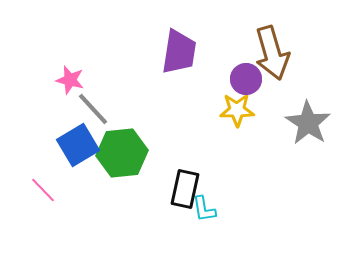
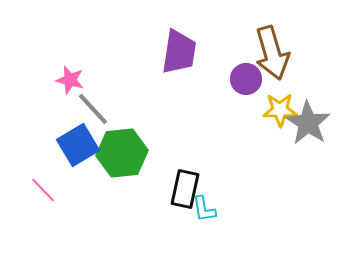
yellow star: moved 43 px right
